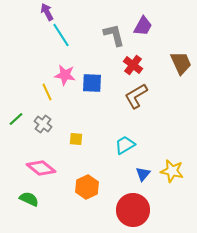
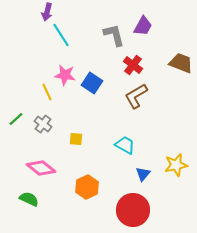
purple arrow: rotated 138 degrees counterclockwise
brown trapezoid: rotated 45 degrees counterclockwise
blue square: rotated 30 degrees clockwise
cyan trapezoid: rotated 60 degrees clockwise
yellow star: moved 4 px right, 6 px up; rotated 25 degrees counterclockwise
